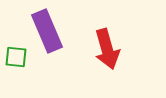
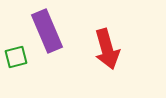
green square: rotated 20 degrees counterclockwise
